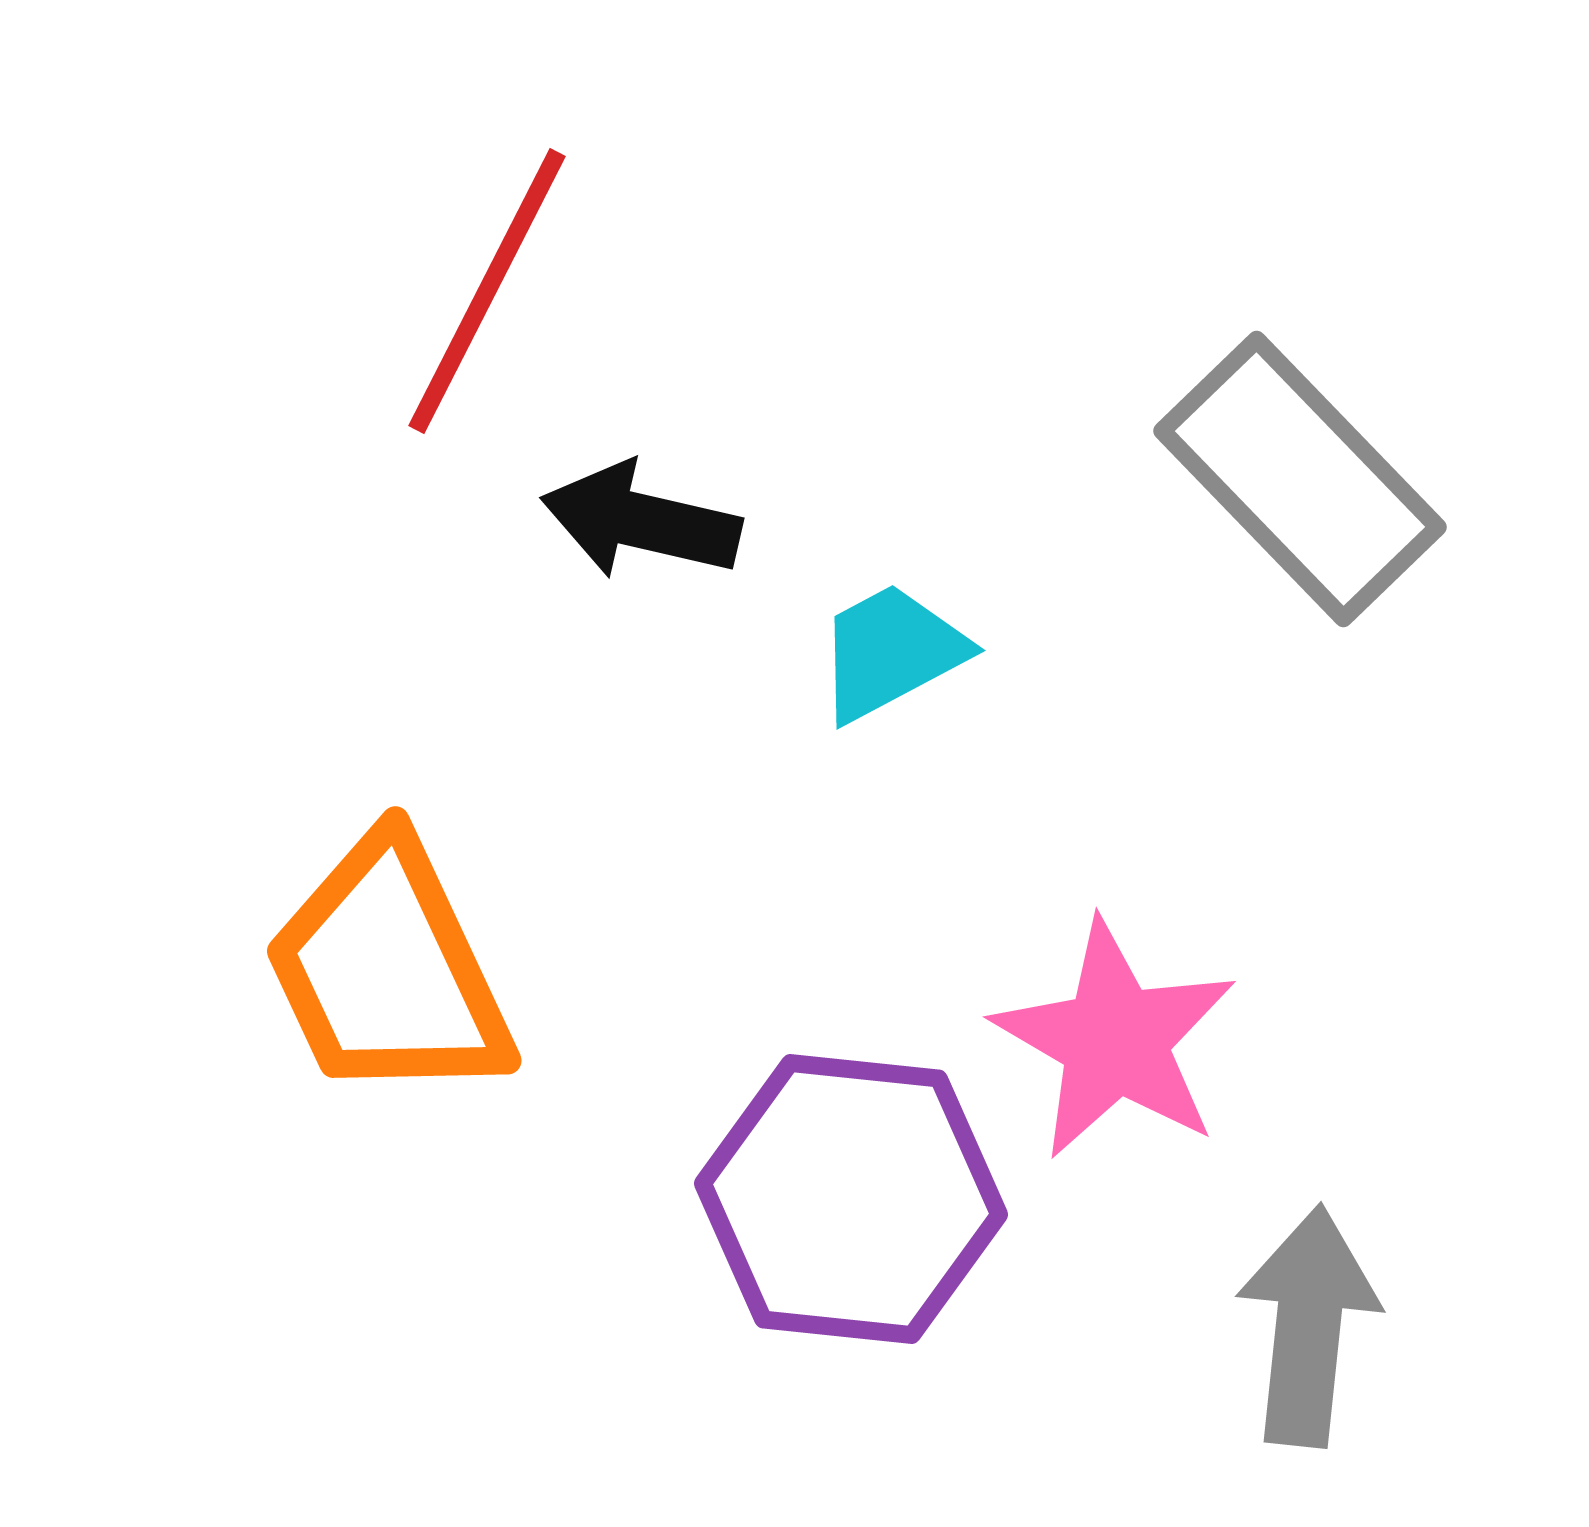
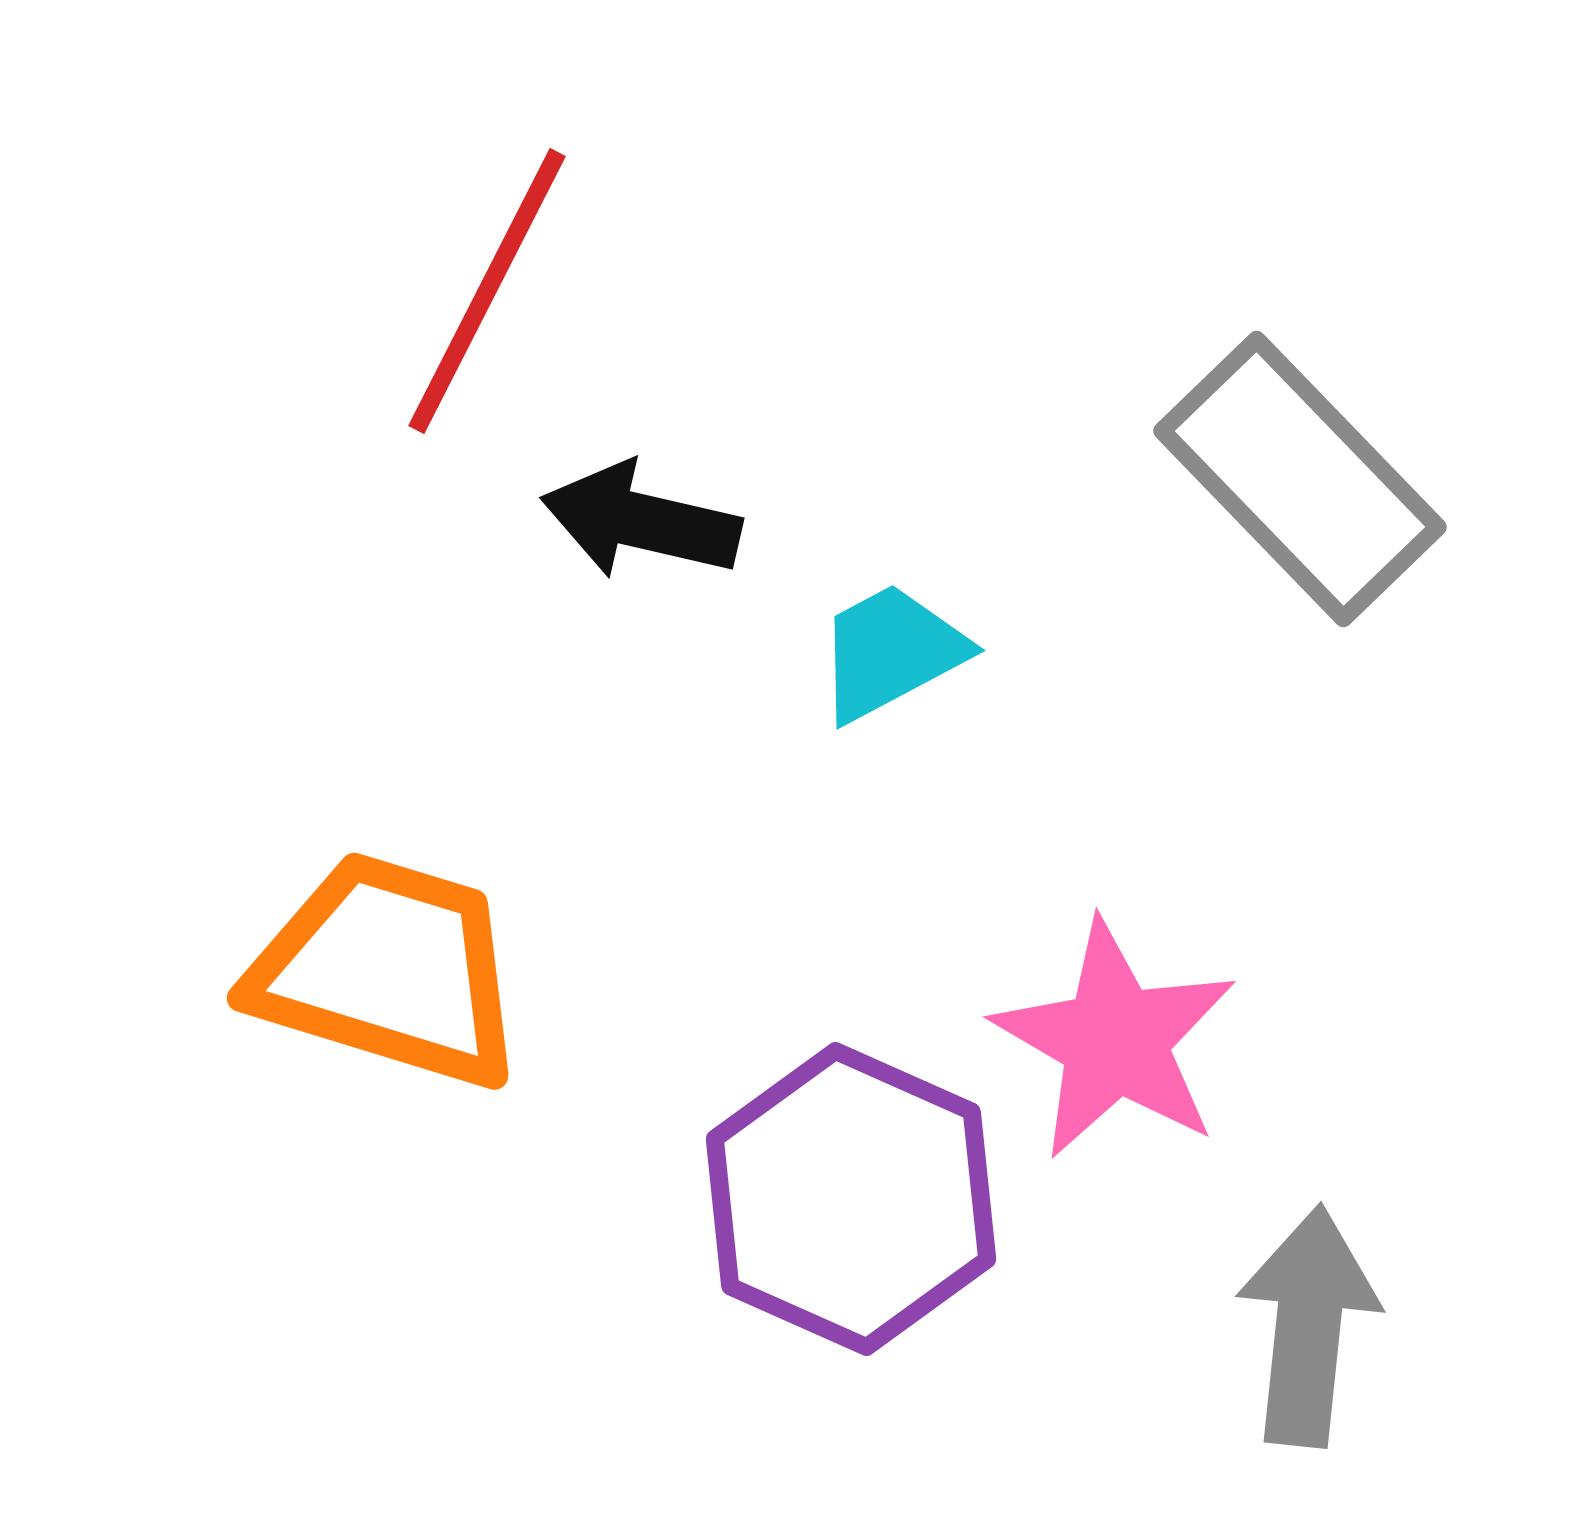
orange trapezoid: rotated 132 degrees clockwise
purple hexagon: rotated 18 degrees clockwise
